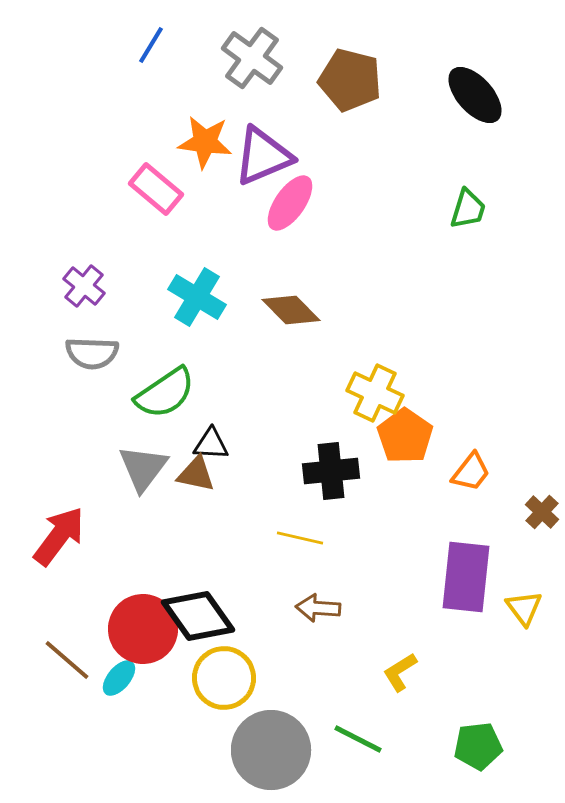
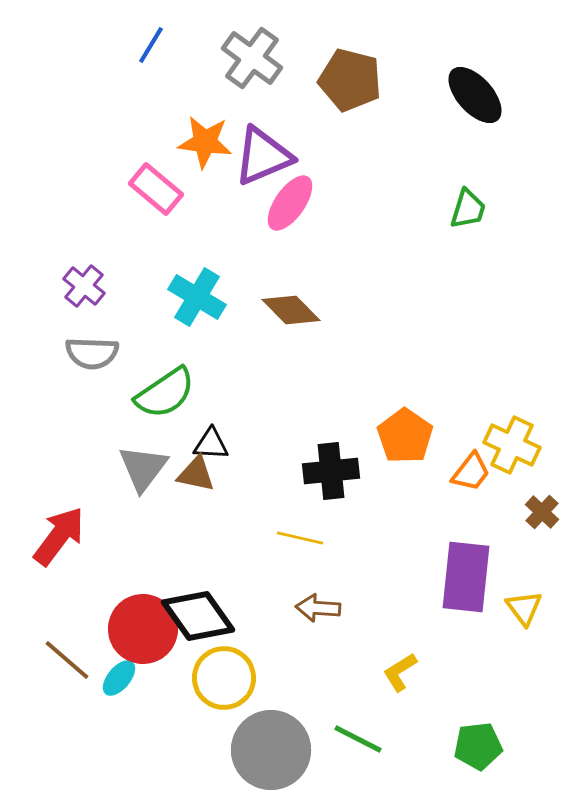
yellow cross: moved 137 px right, 52 px down
